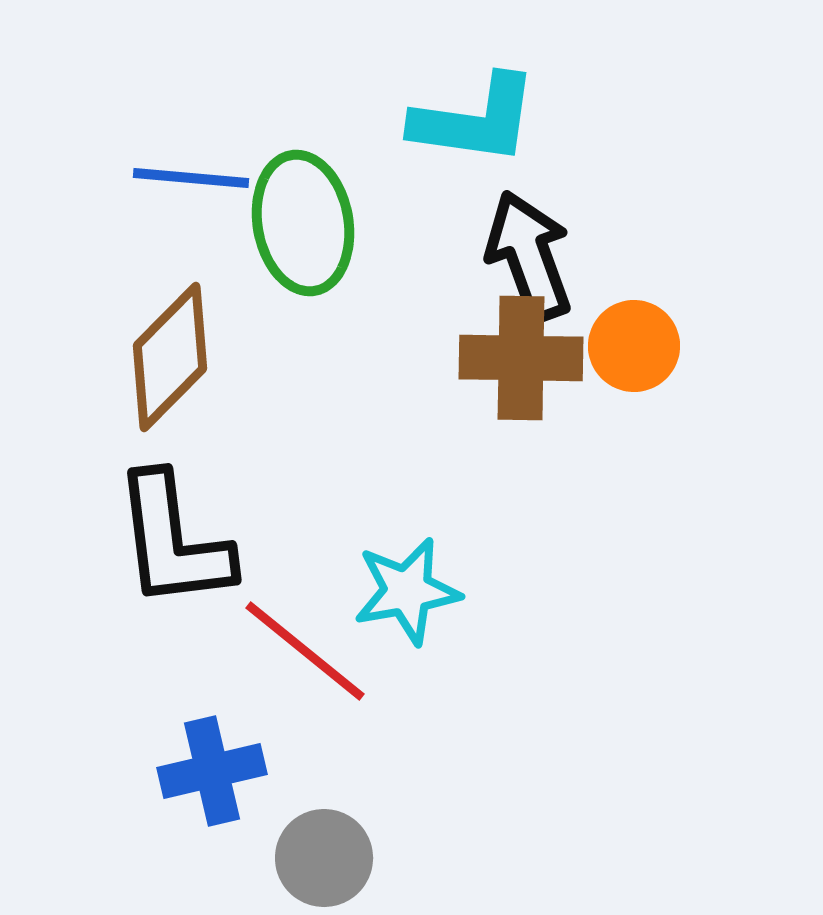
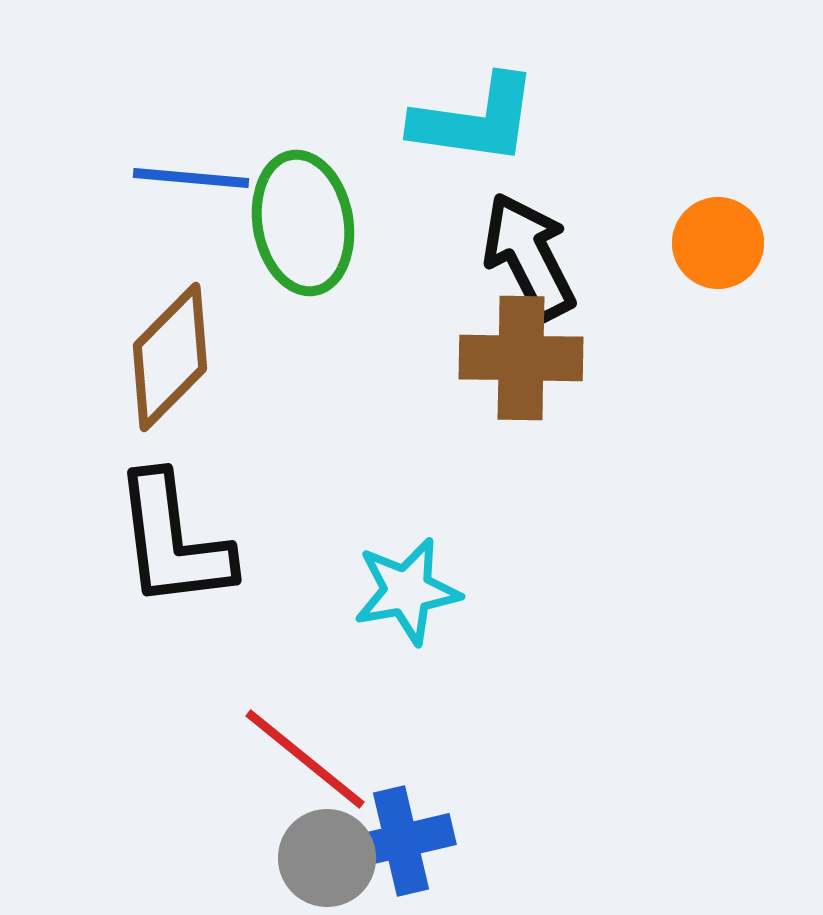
black arrow: rotated 7 degrees counterclockwise
orange circle: moved 84 px right, 103 px up
red line: moved 108 px down
blue cross: moved 189 px right, 70 px down
gray circle: moved 3 px right
